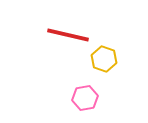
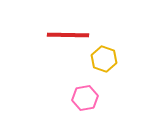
red line: rotated 12 degrees counterclockwise
